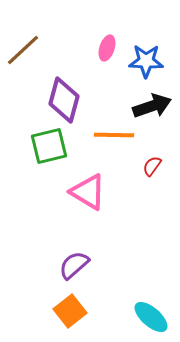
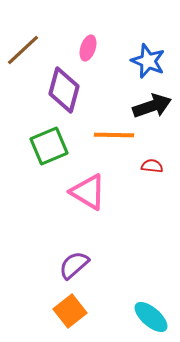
pink ellipse: moved 19 px left
blue star: moved 2 px right; rotated 20 degrees clockwise
purple diamond: moved 10 px up
green square: rotated 9 degrees counterclockwise
red semicircle: rotated 60 degrees clockwise
